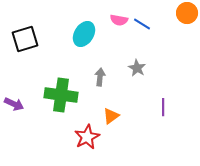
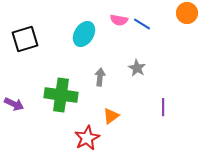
red star: moved 1 px down
